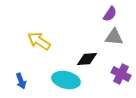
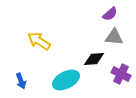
purple semicircle: rotated 14 degrees clockwise
black diamond: moved 7 px right
cyan ellipse: rotated 40 degrees counterclockwise
